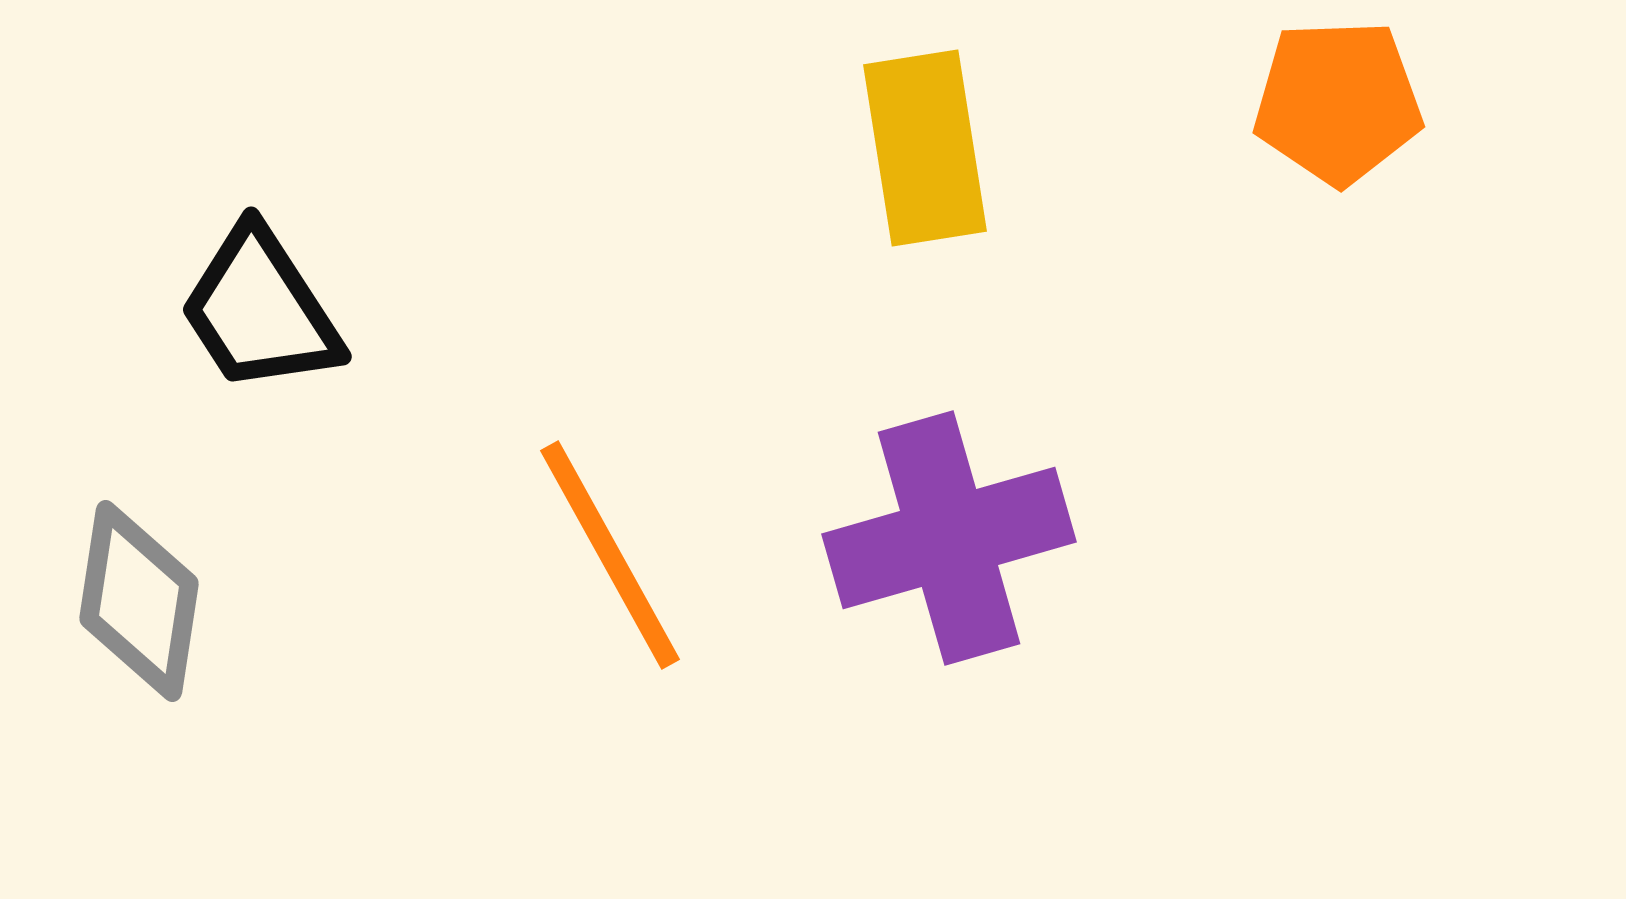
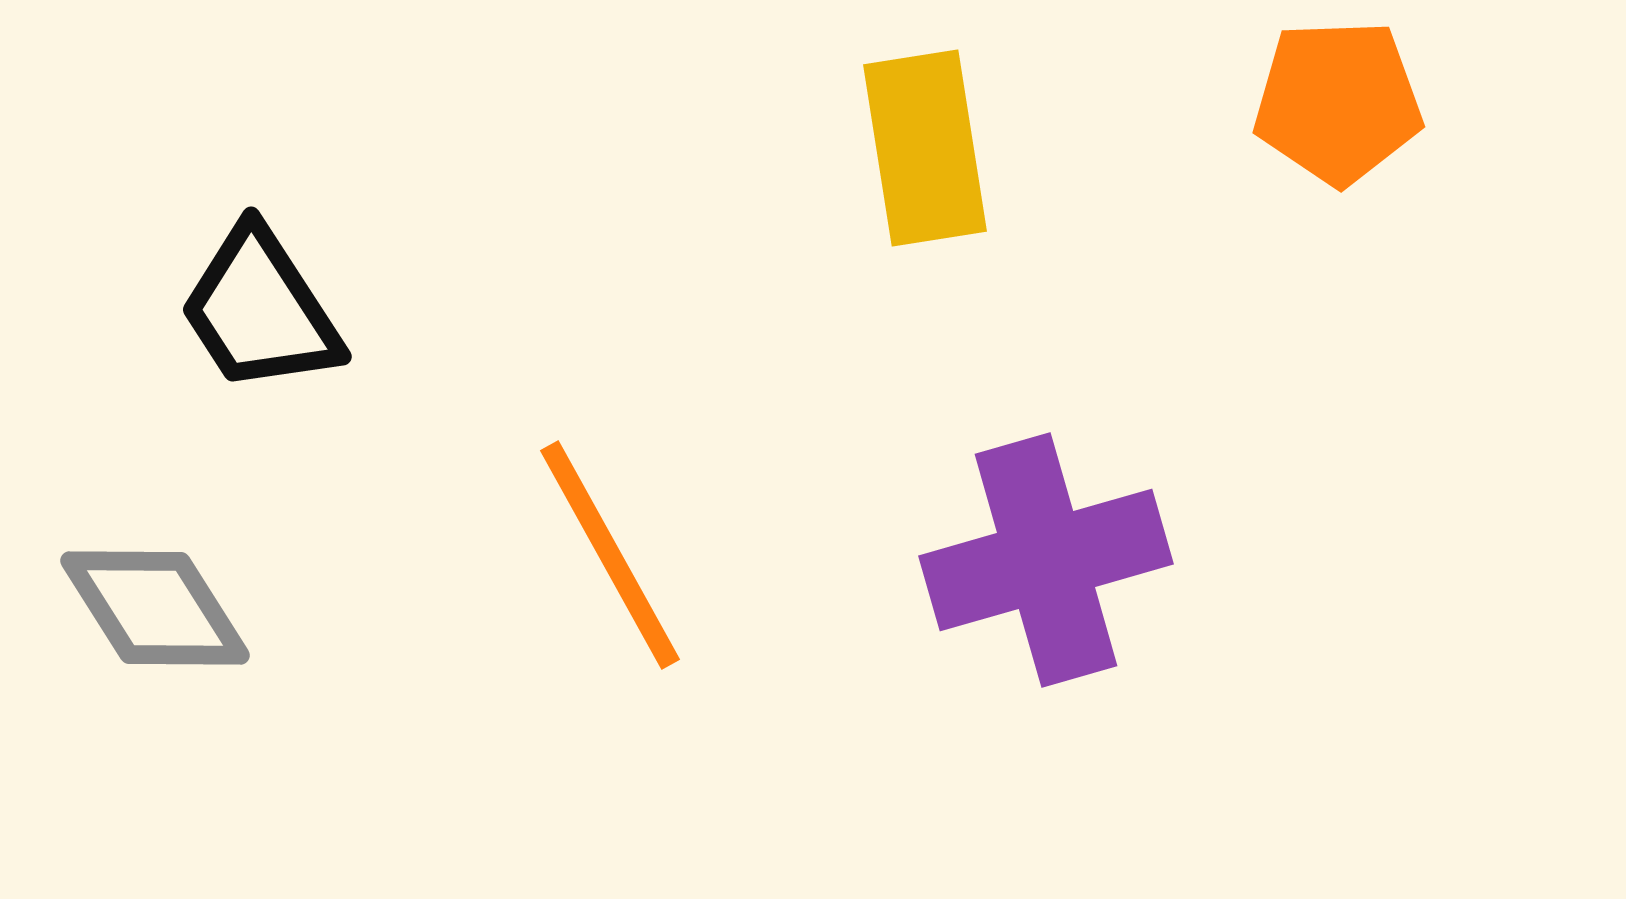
purple cross: moved 97 px right, 22 px down
gray diamond: moved 16 px right, 7 px down; rotated 41 degrees counterclockwise
